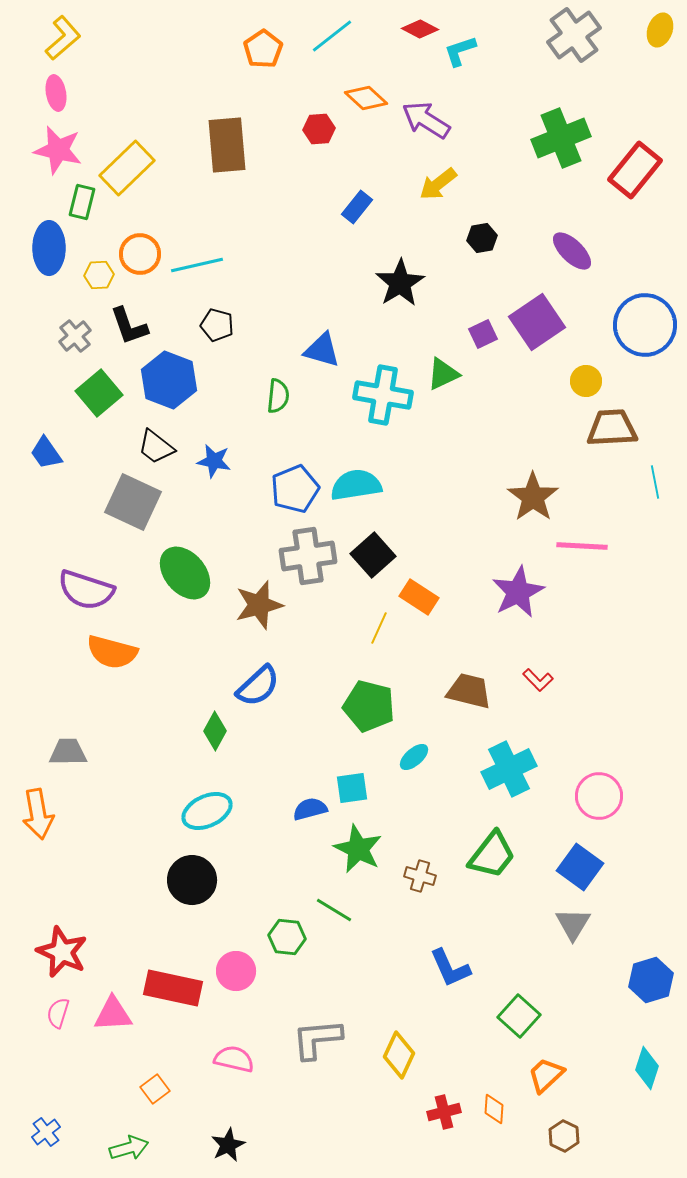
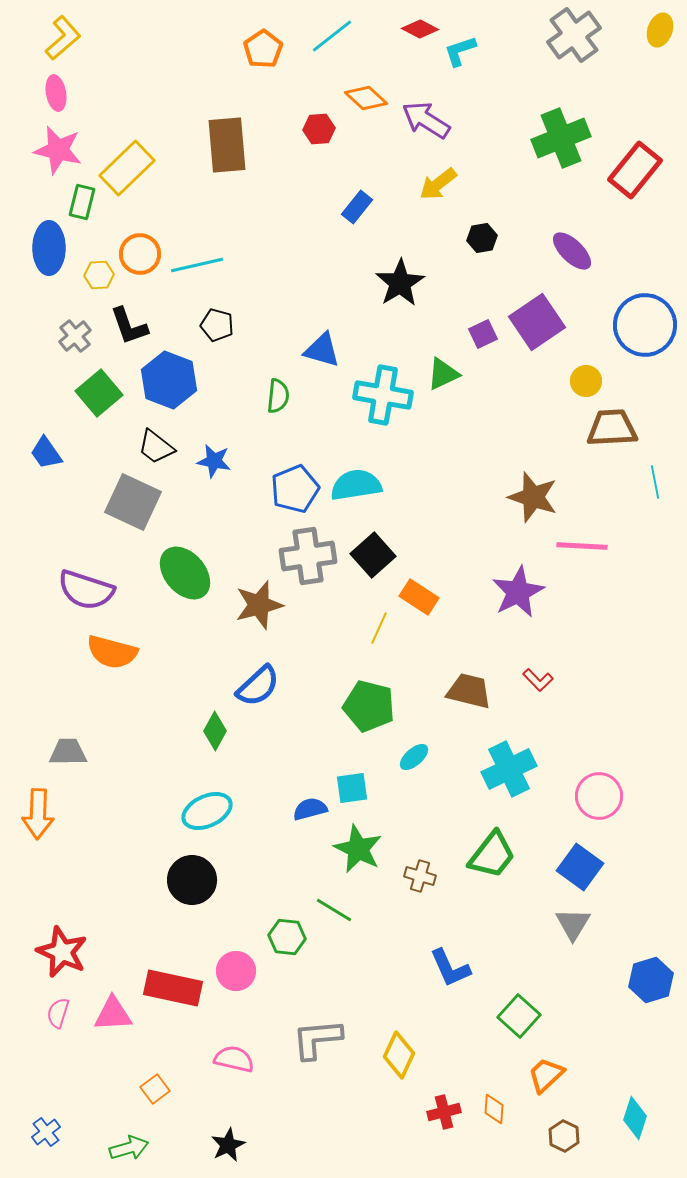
brown star at (533, 497): rotated 18 degrees counterclockwise
orange arrow at (38, 814): rotated 12 degrees clockwise
cyan diamond at (647, 1068): moved 12 px left, 50 px down
